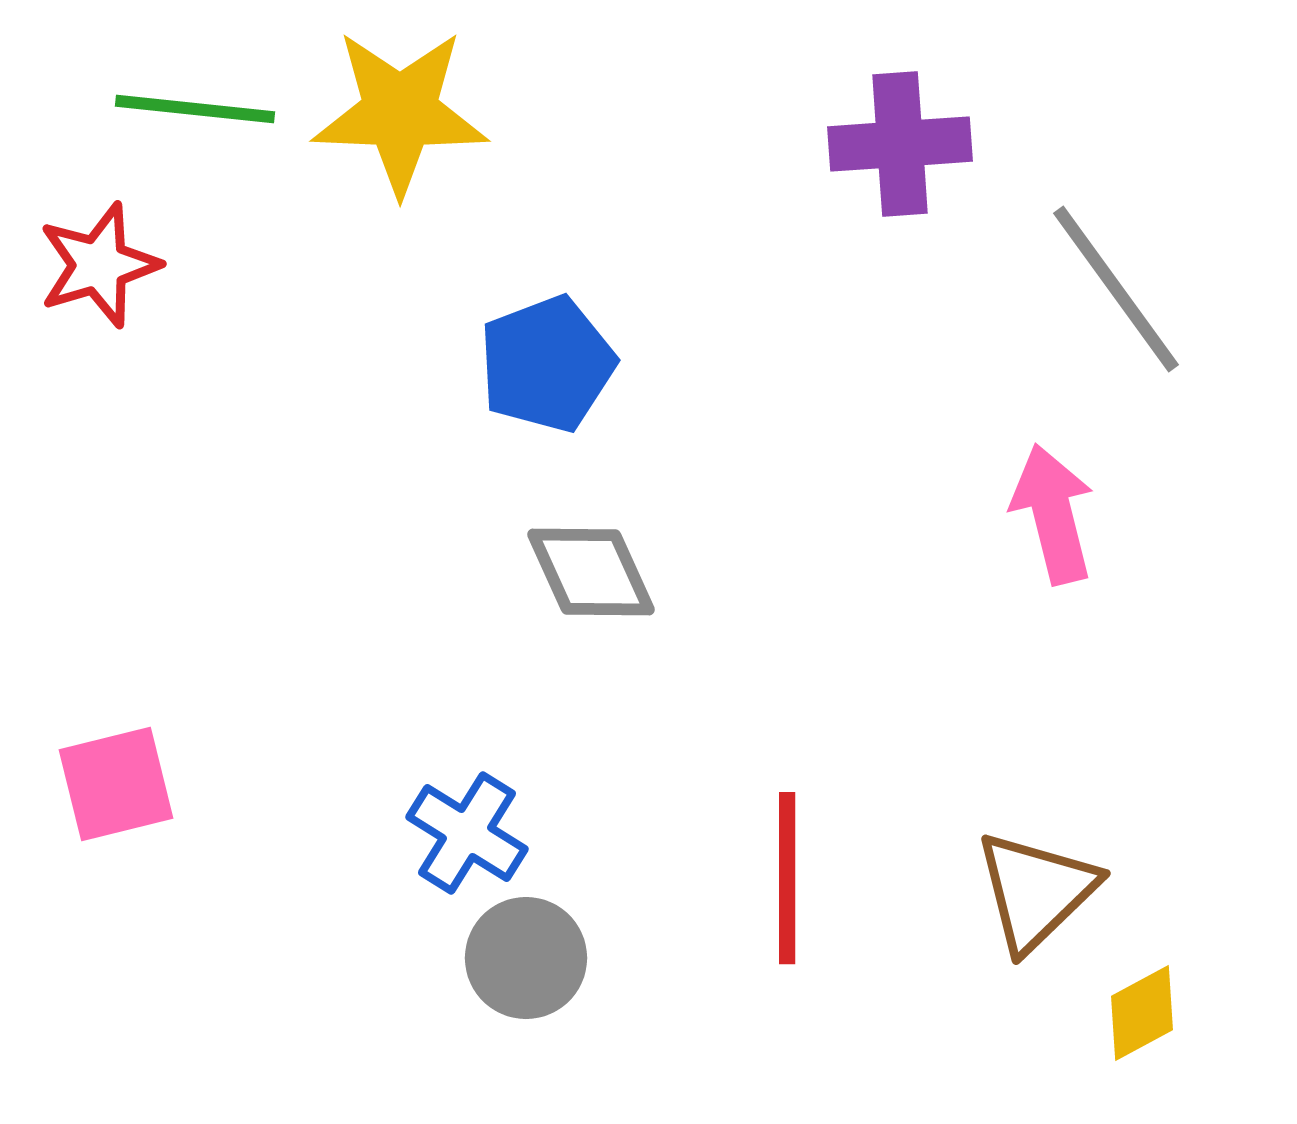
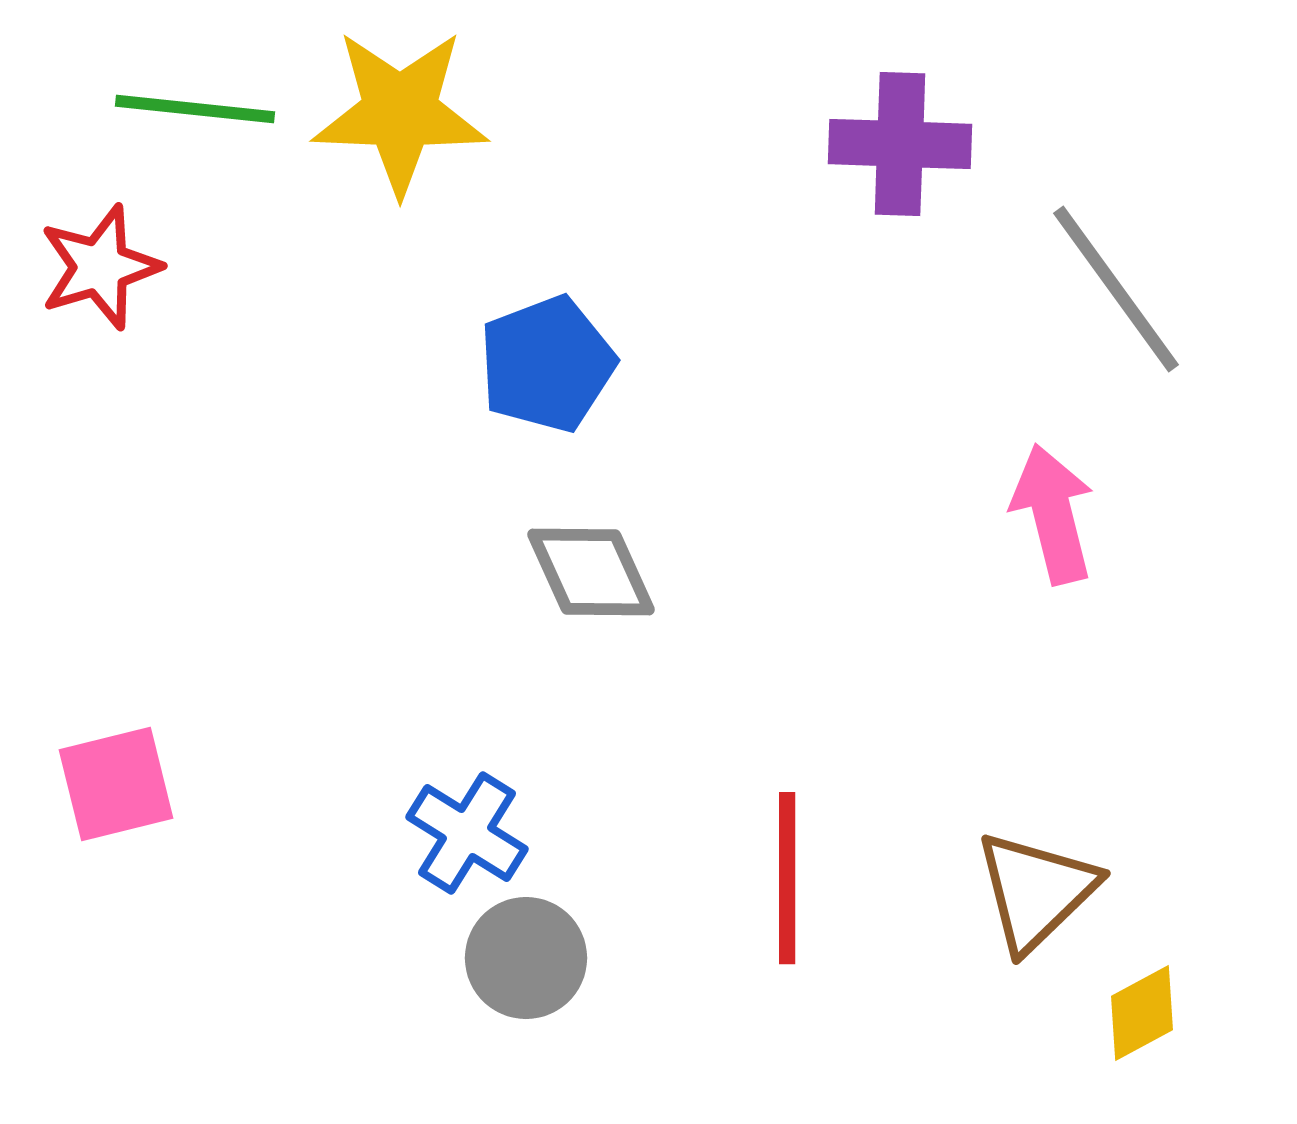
purple cross: rotated 6 degrees clockwise
red star: moved 1 px right, 2 px down
